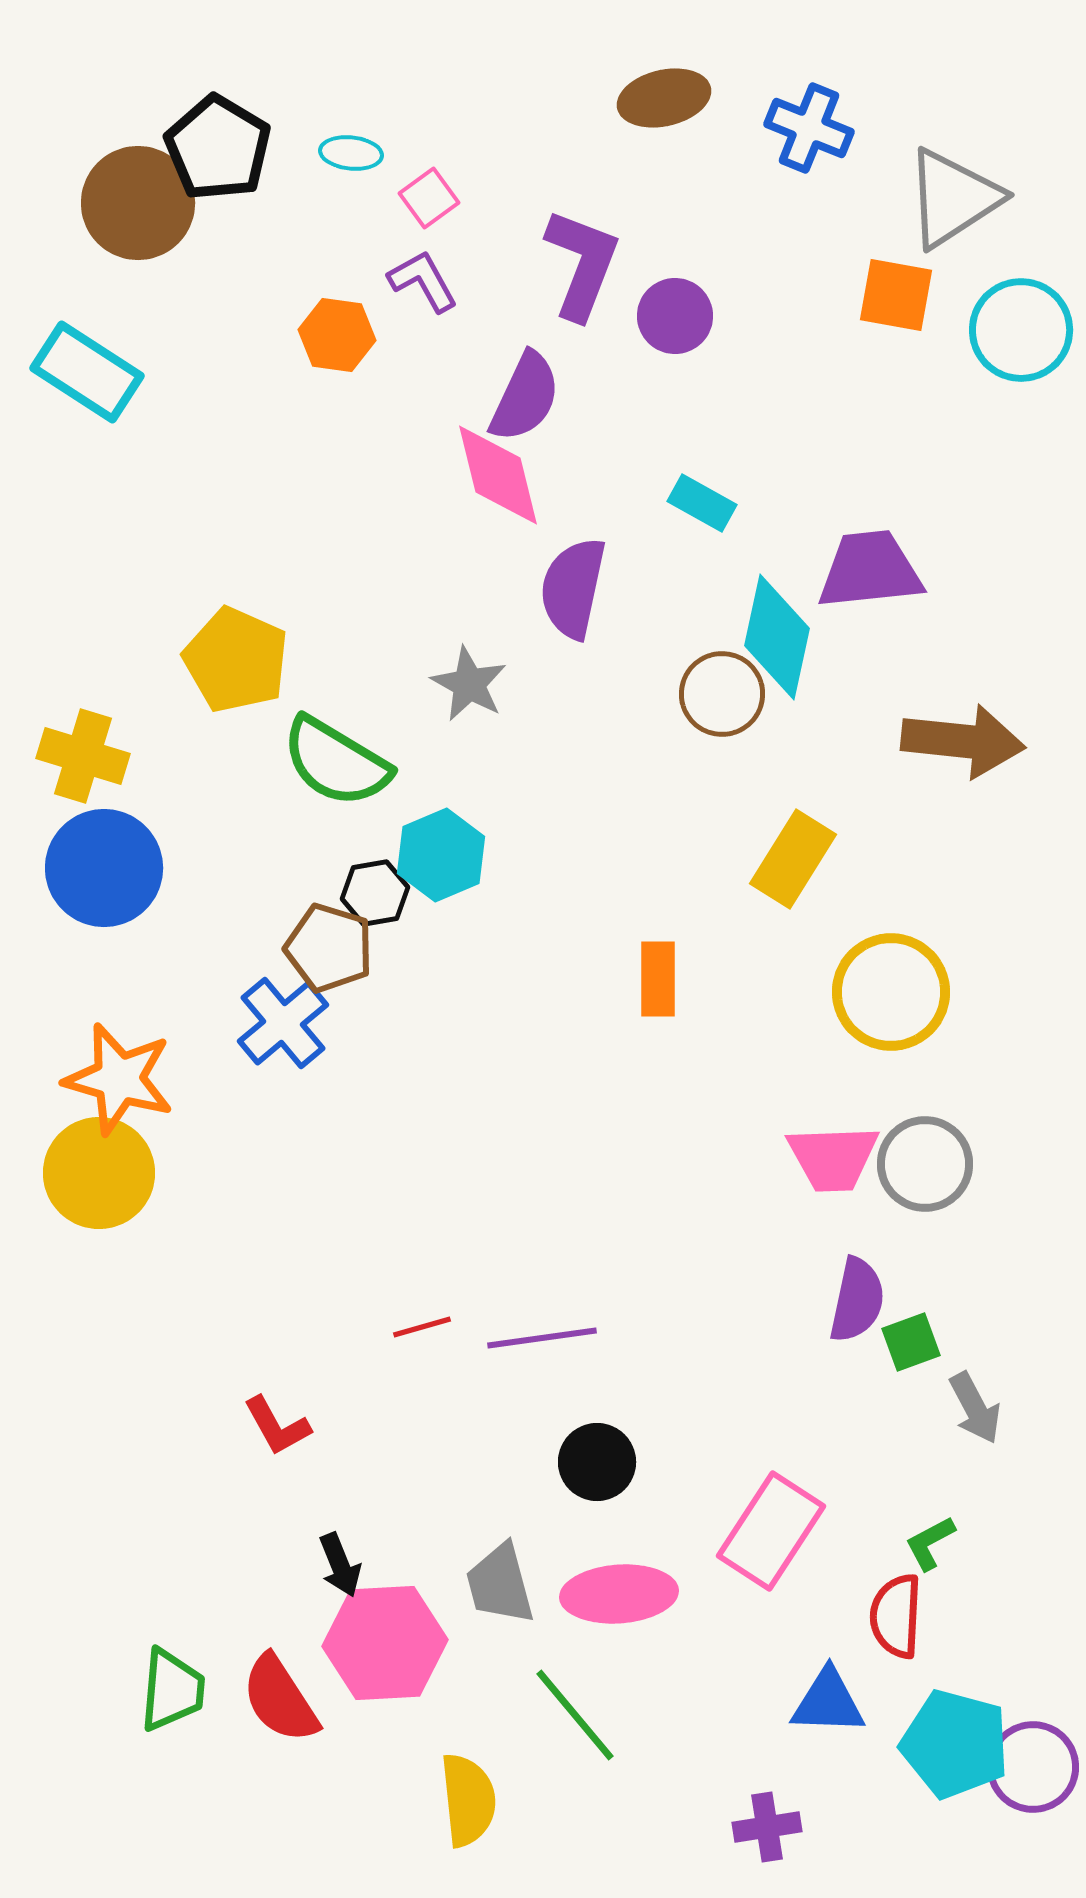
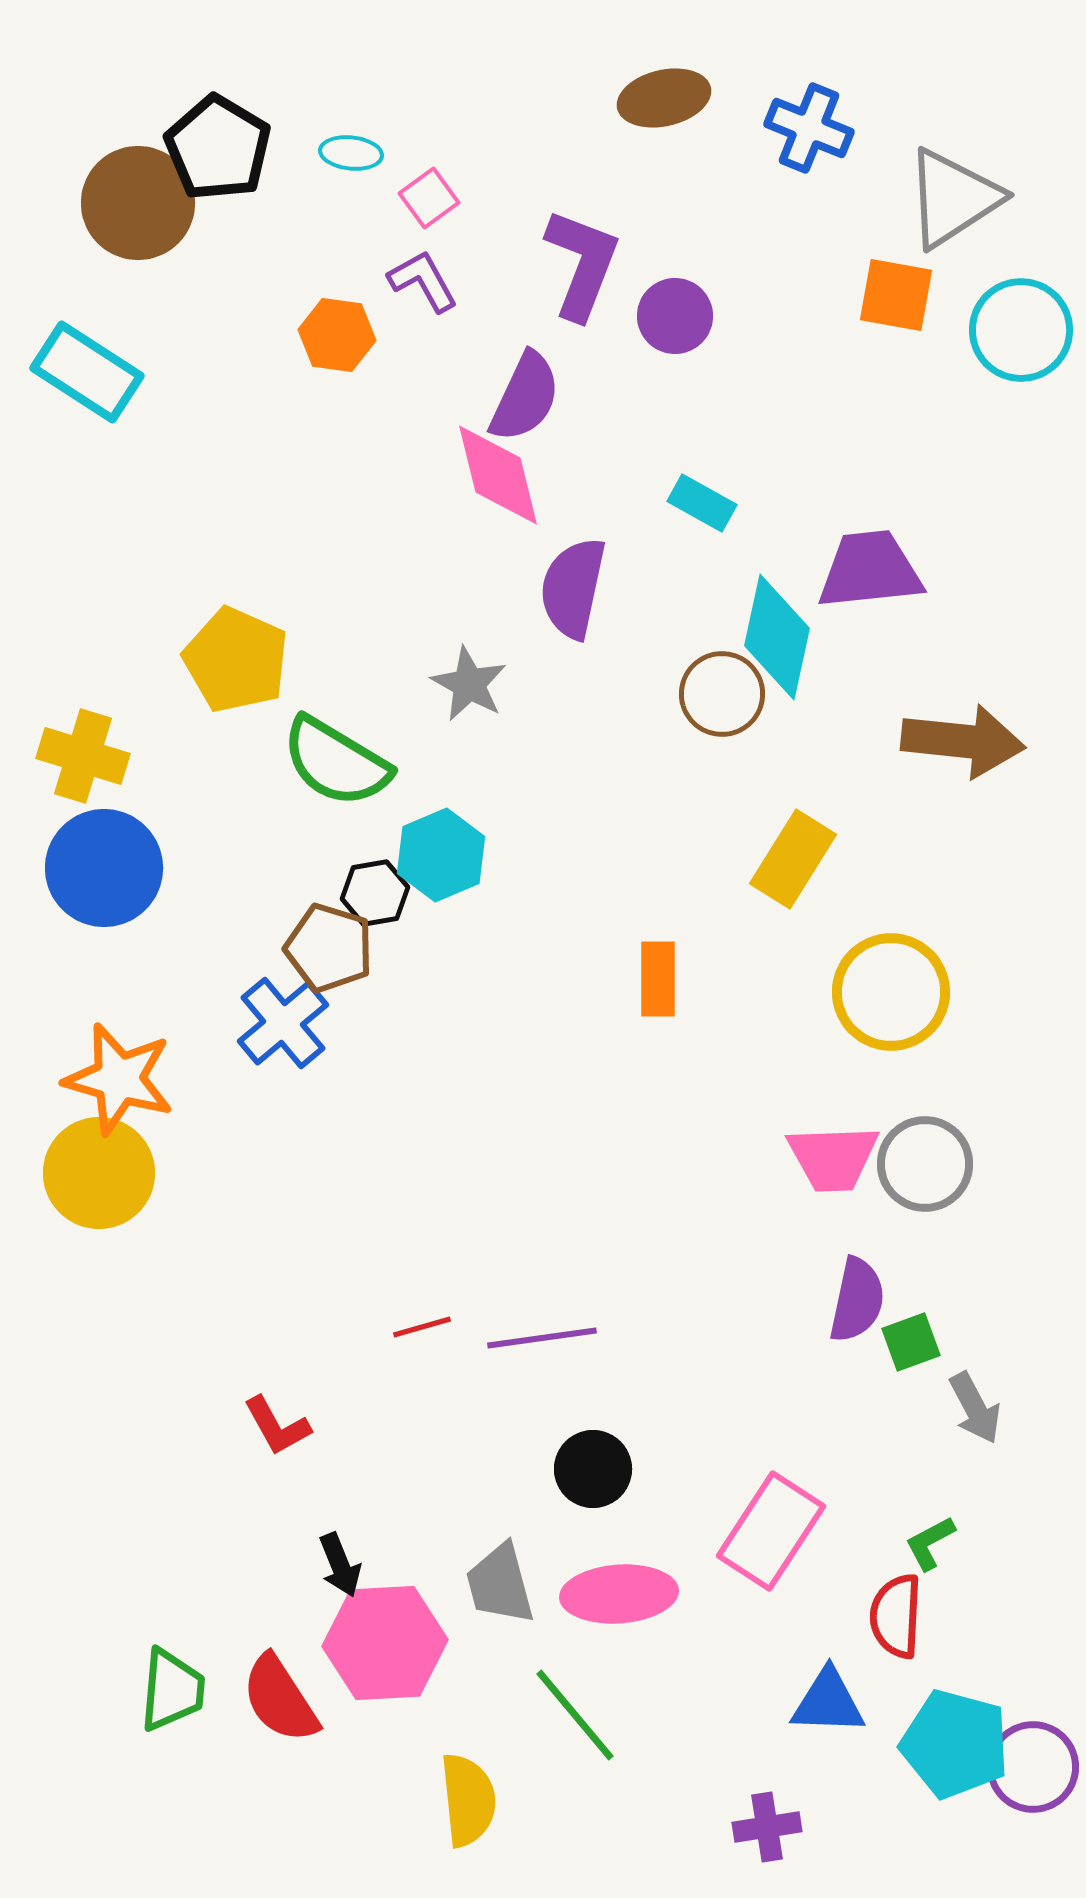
black circle at (597, 1462): moved 4 px left, 7 px down
